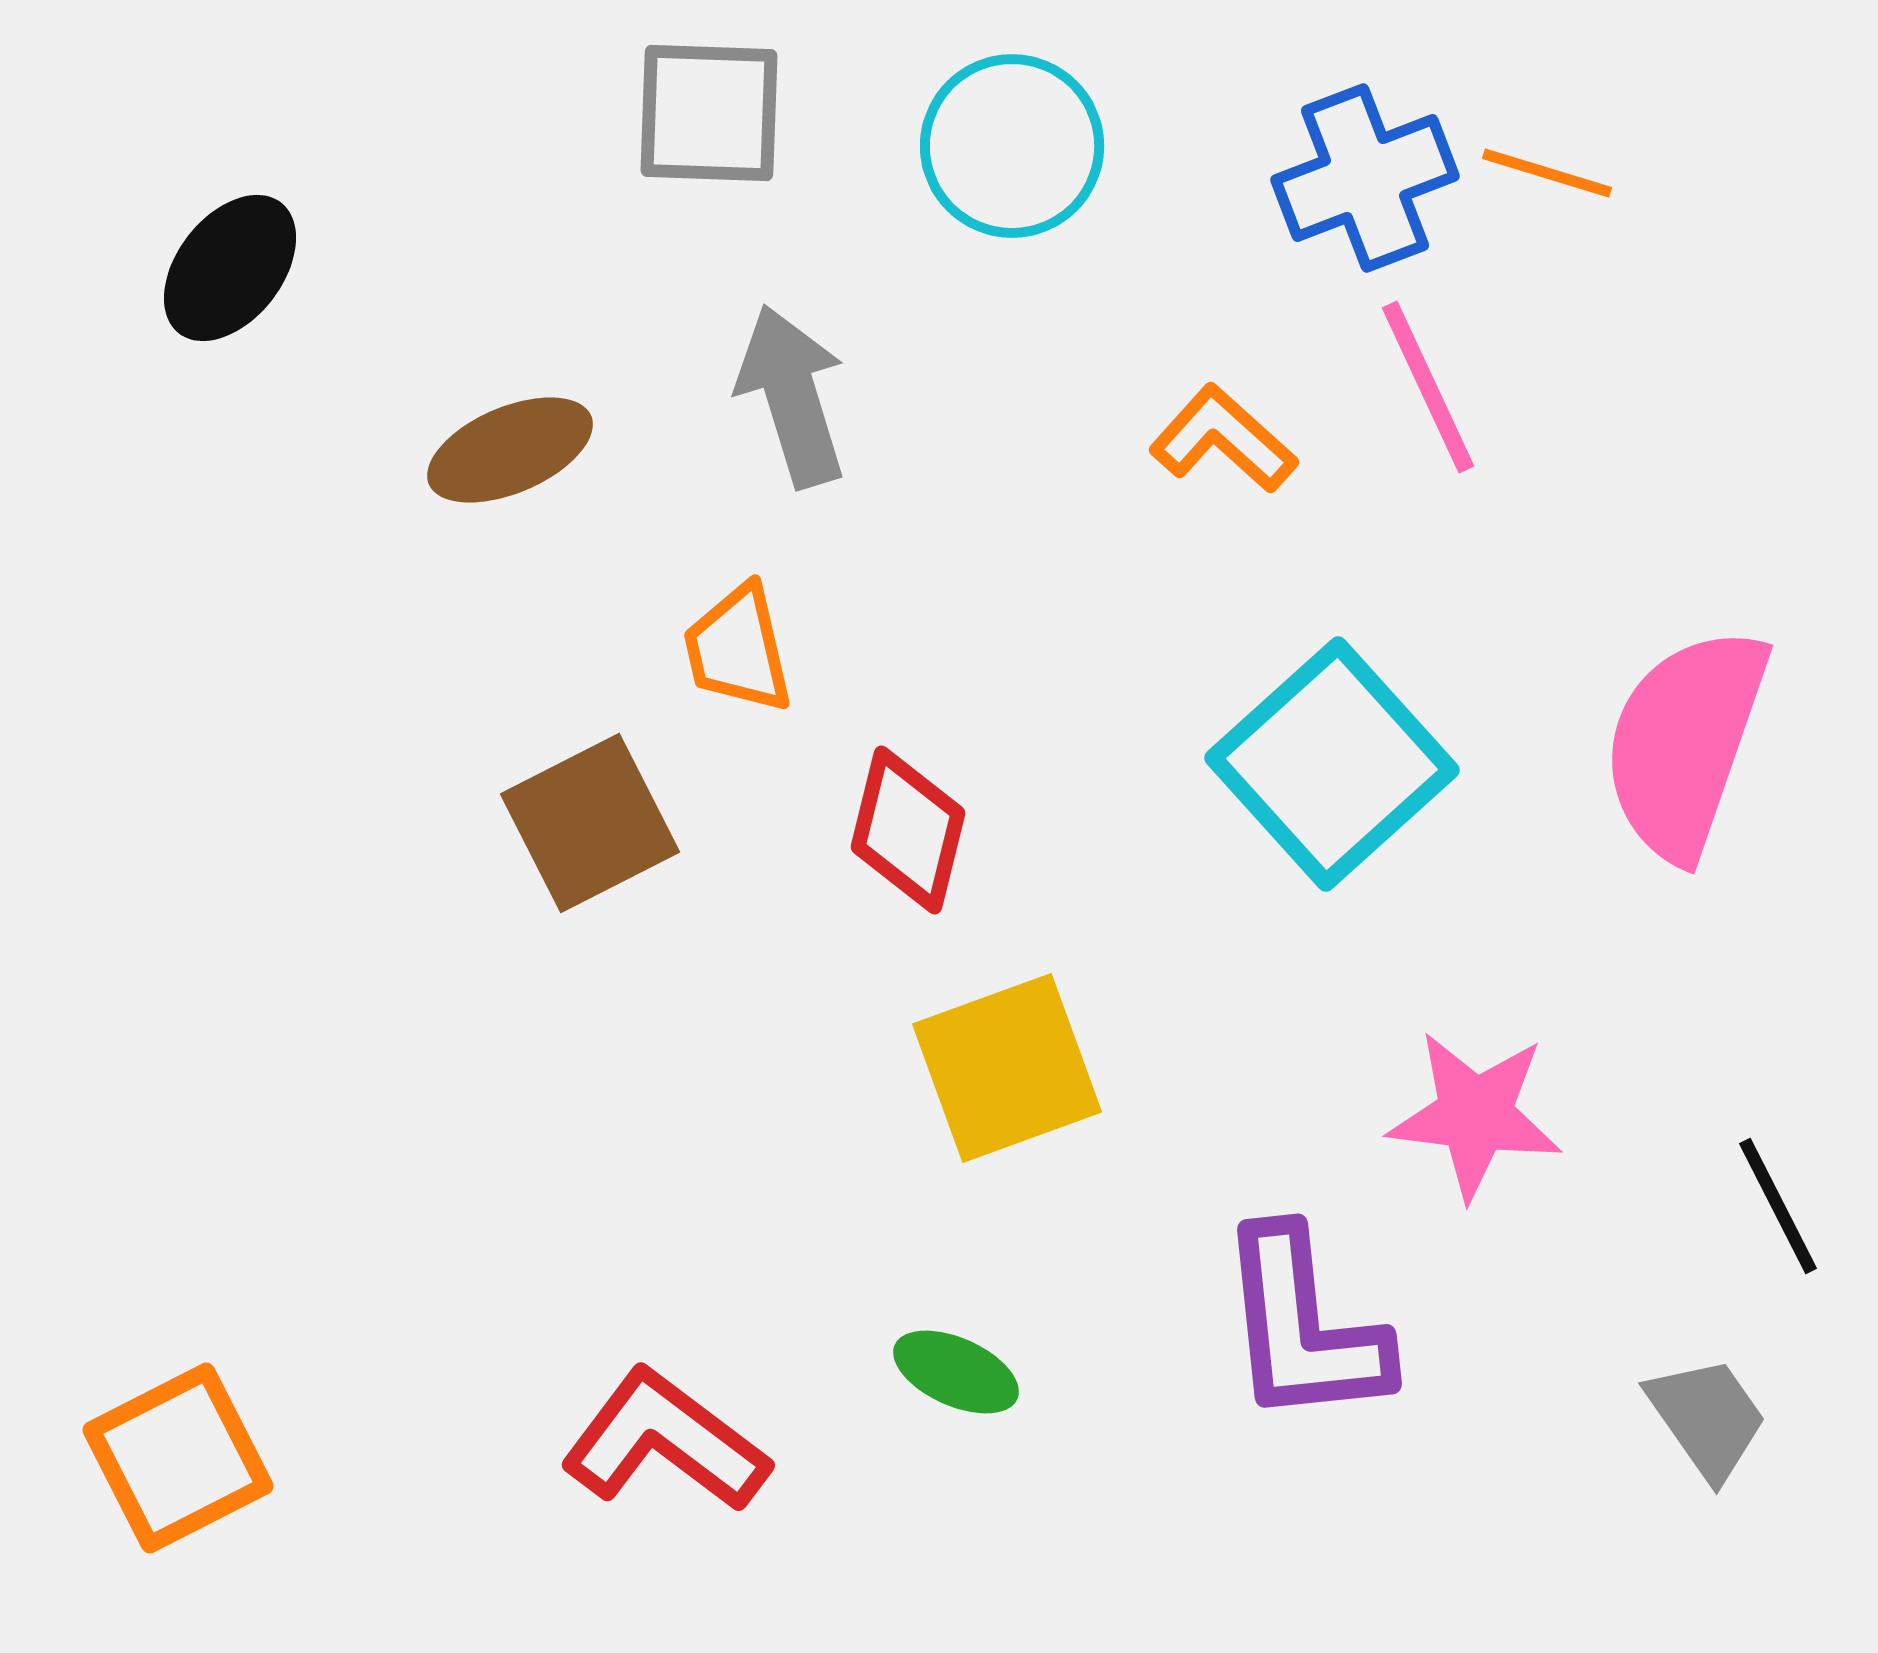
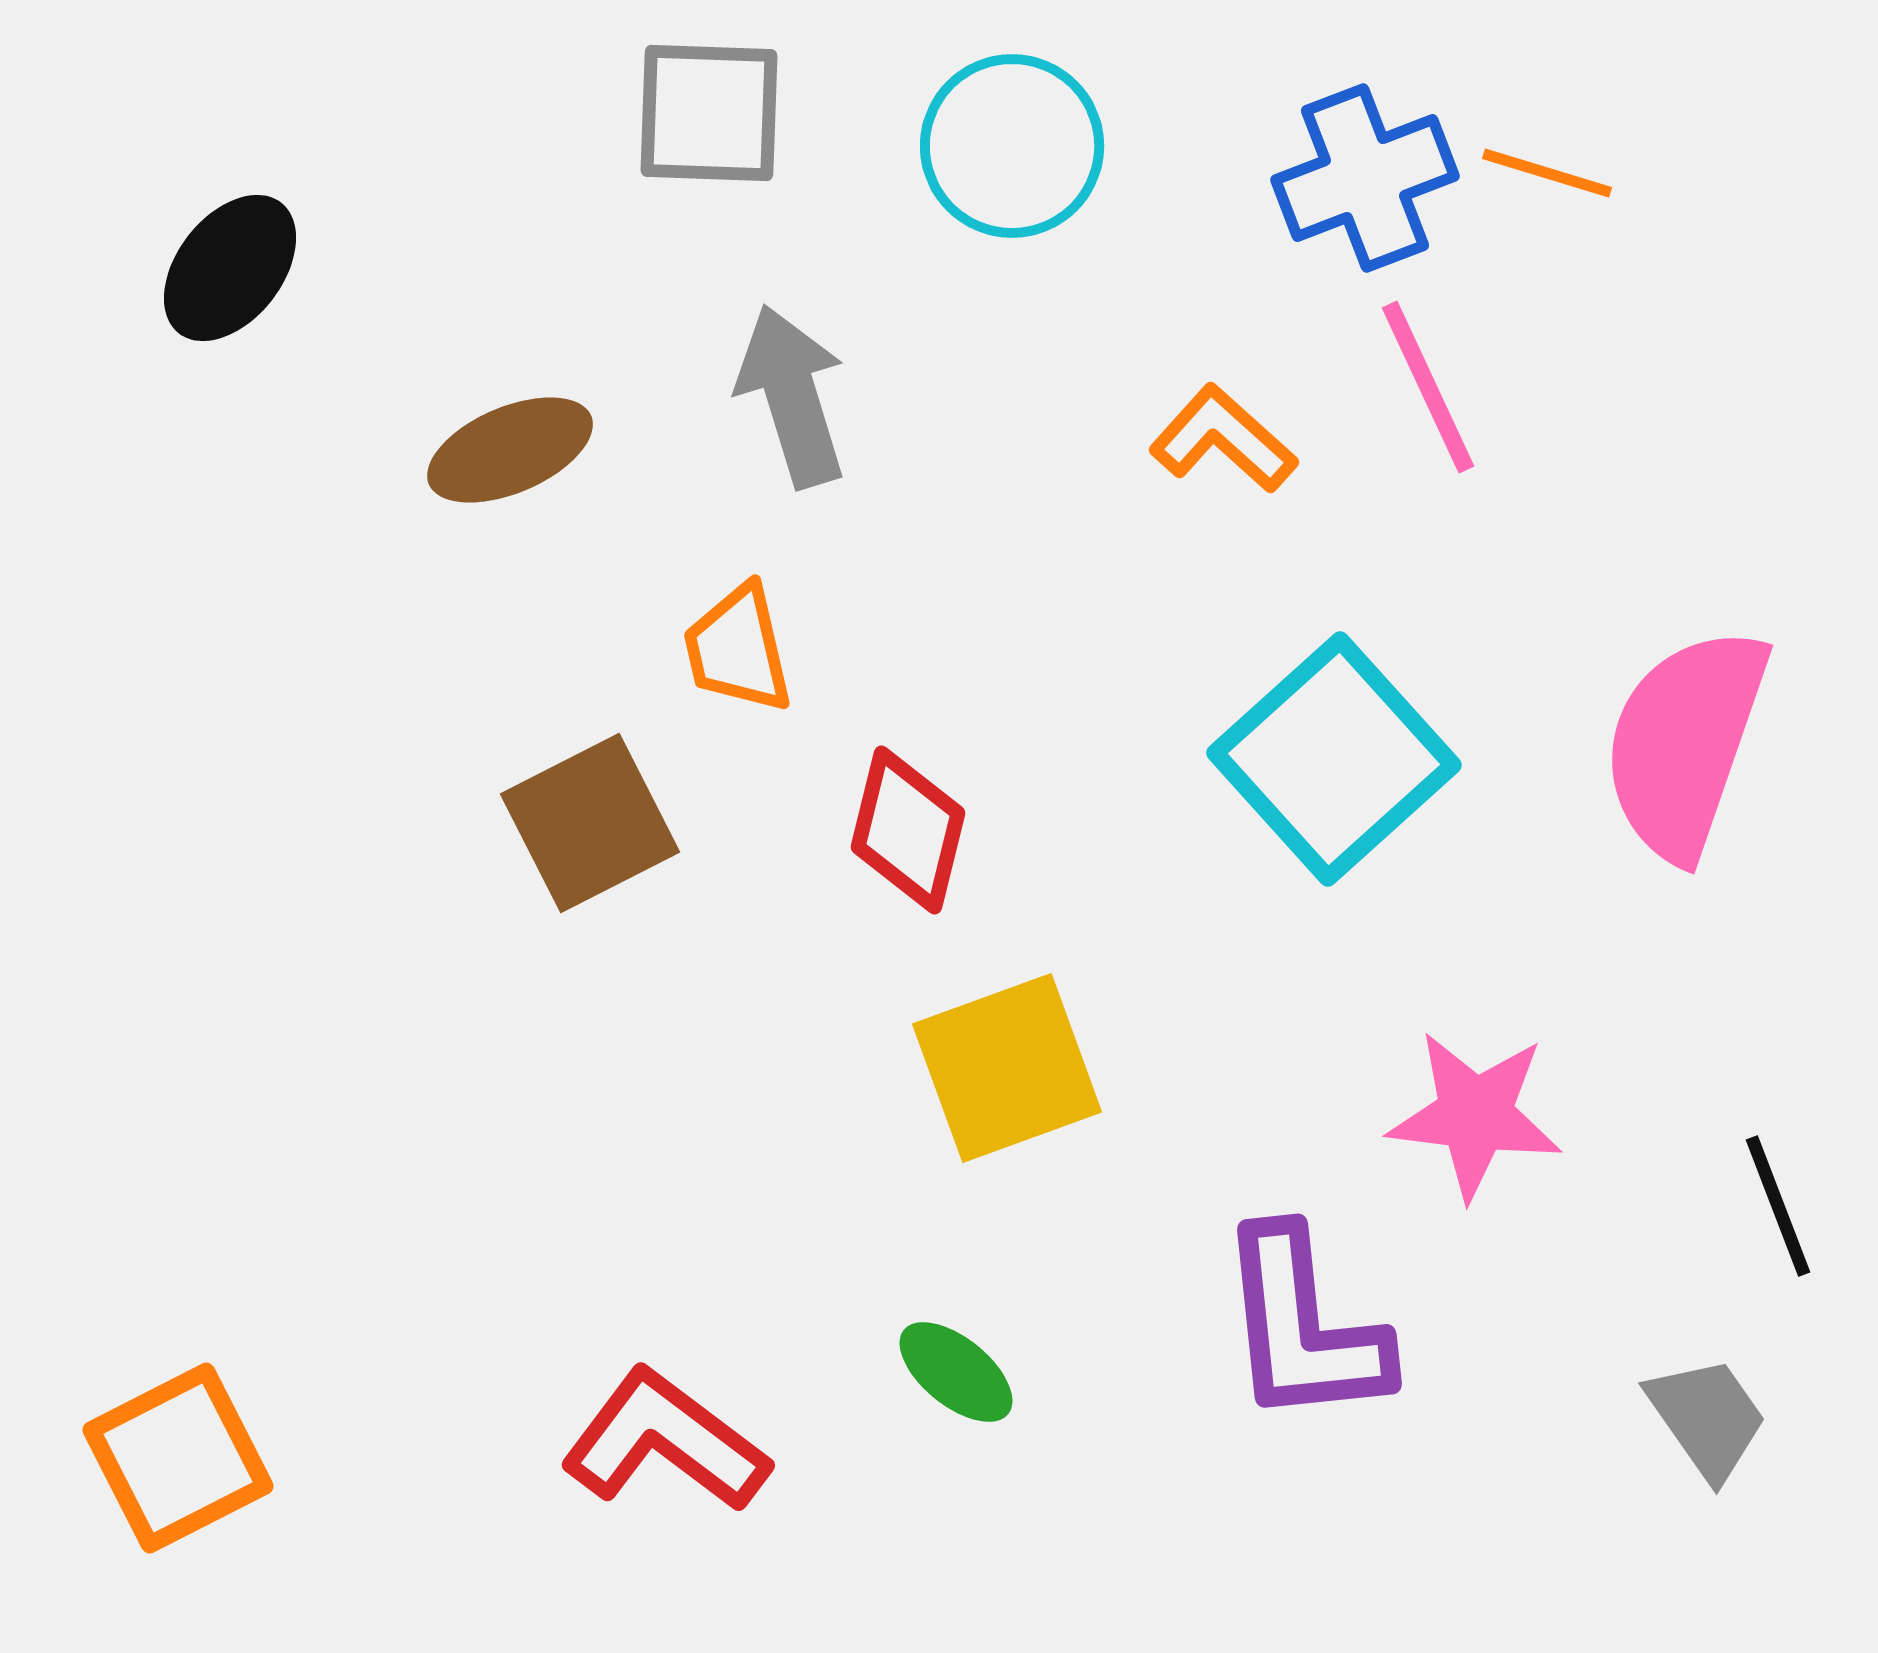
cyan square: moved 2 px right, 5 px up
black line: rotated 6 degrees clockwise
green ellipse: rotated 15 degrees clockwise
